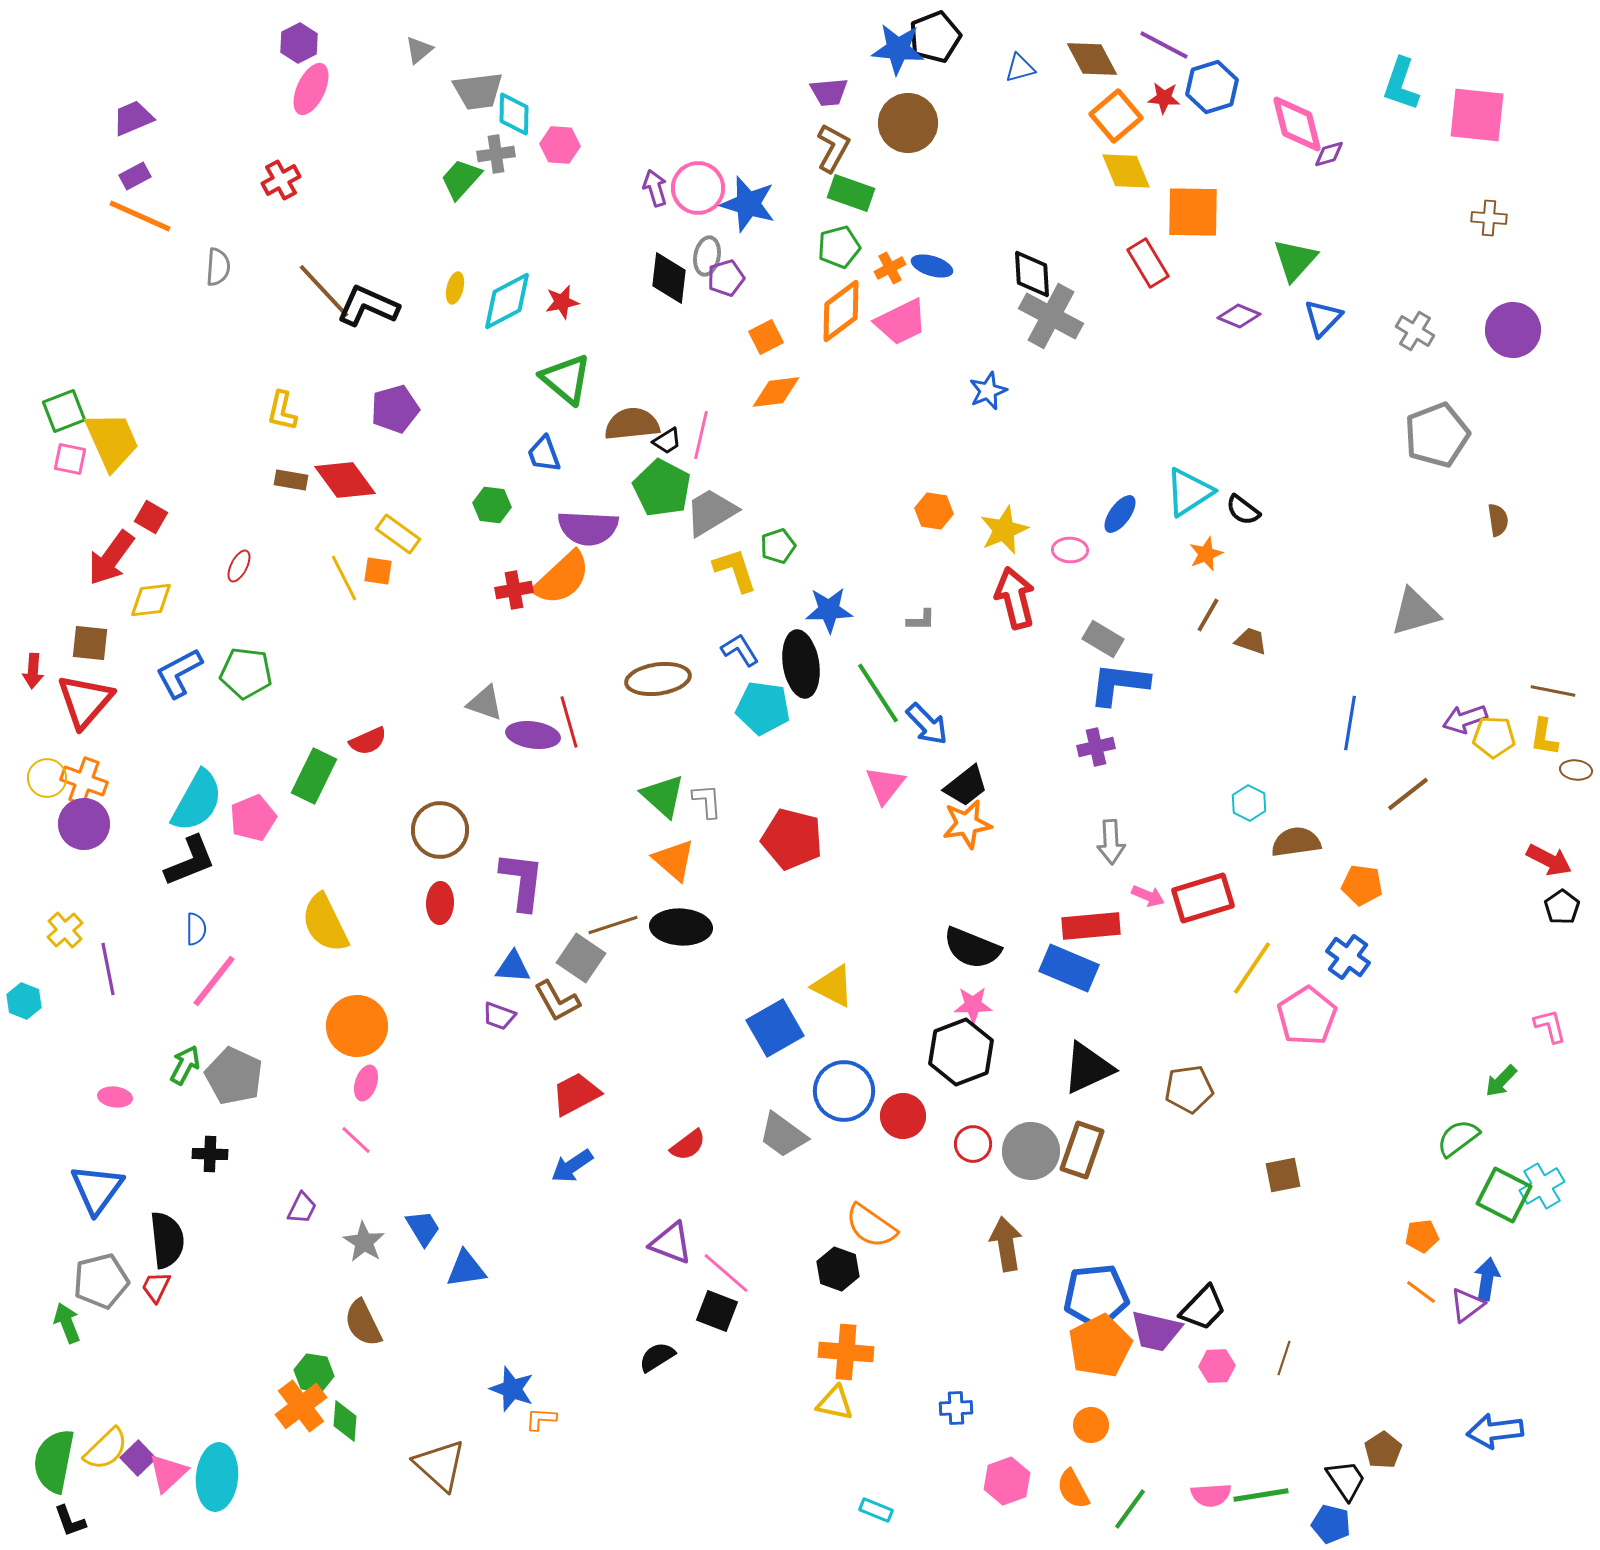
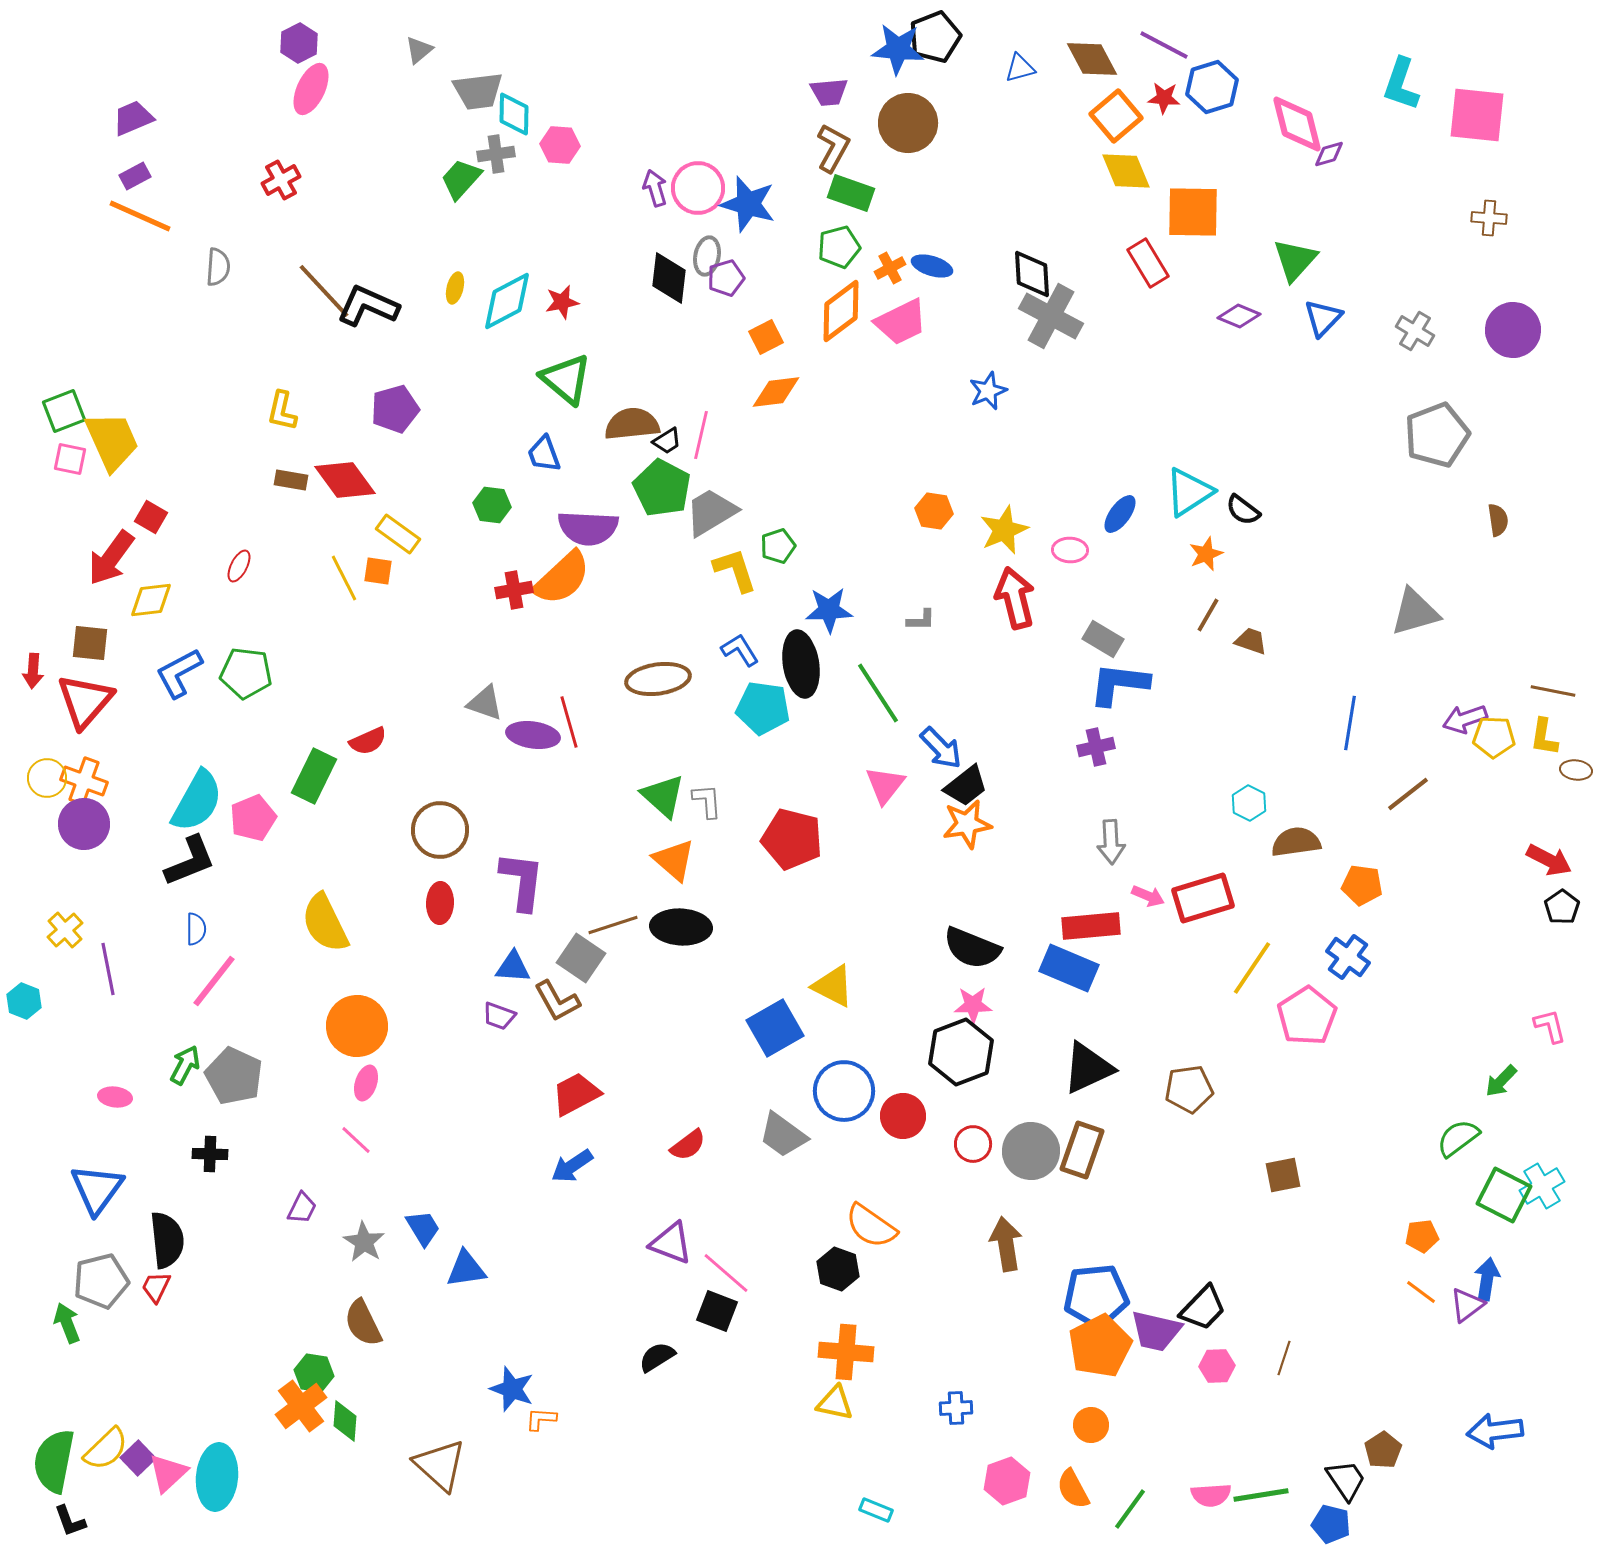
blue arrow at (927, 724): moved 14 px right, 24 px down
